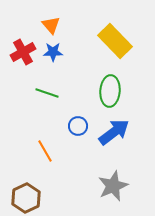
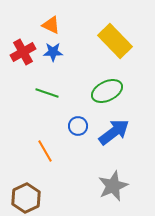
orange triangle: rotated 24 degrees counterclockwise
green ellipse: moved 3 px left; rotated 60 degrees clockwise
